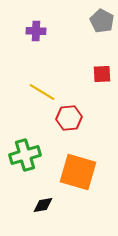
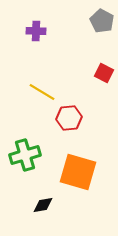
red square: moved 2 px right, 1 px up; rotated 30 degrees clockwise
